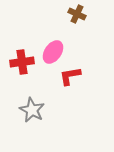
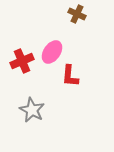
pink ellipse: moved 1 px left
red cross: moved 1 px up; rotated 15 degrees counterclockwise
red L-shape: rotated 75 degrees counterclockwise
